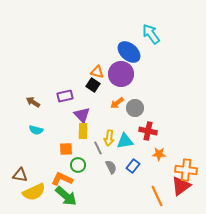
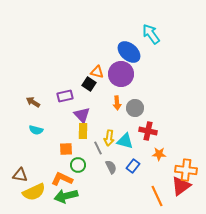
black square: moved 4 px left, 1 px up
orange arrow: rotated 56 degrees counterclockwise
cyan triangle: rotated 24 degrees clockwise
green arrow: rotated 125 degrees clockwise
